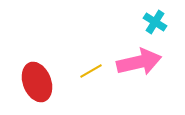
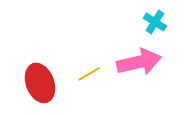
yellow line: moved 2 px left, 3 px down
red ellipse: moved 3 px right, 1 px down
